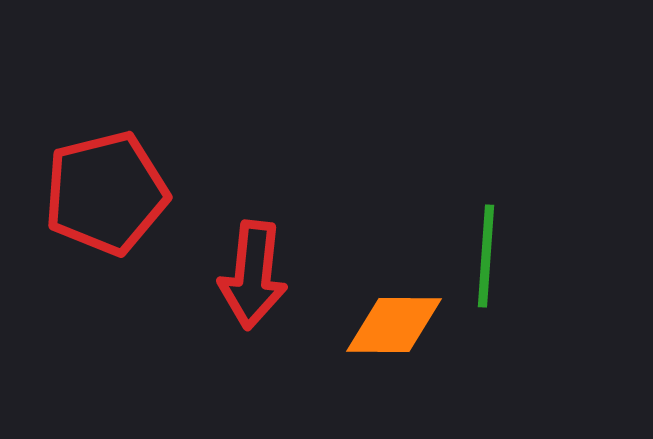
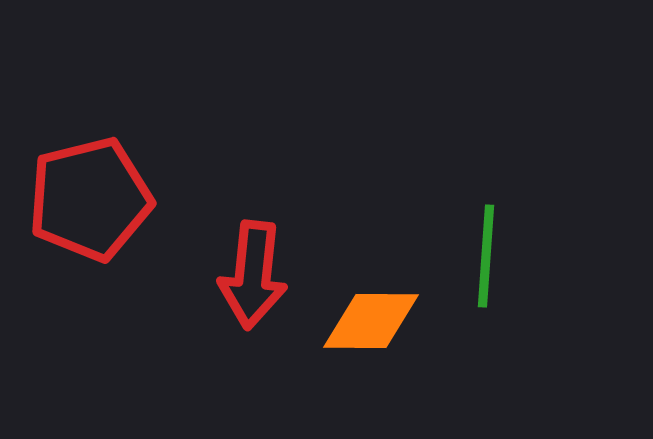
red pentagon: moved 16 px left, 6 px down
orange diamond: moved 23 px left, 4 px up
